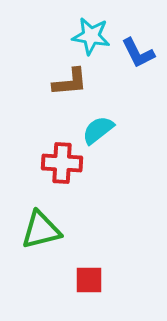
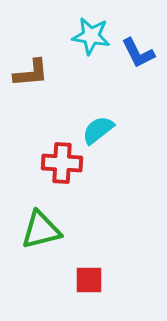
brown L-shape: moved 39 px left, 9 px up
